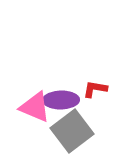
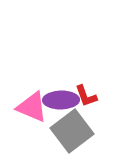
red L-shape: moved 9 px left, 7 px down; rotated 120 degrees counterclockwise
pink triangle: moved 3 px left
